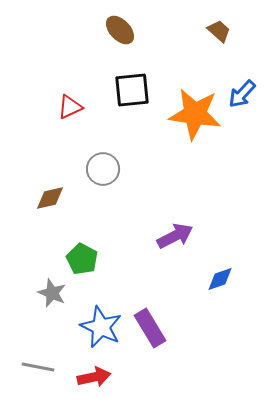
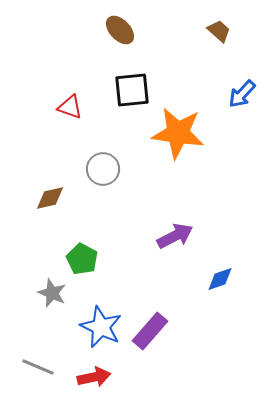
red triangle: rotated 44 degrees clockwise
orange star: moved 17 px left, 19 px down
purple rectangle: moved 3 px down; rotated 72 degrees clockwise
gray line: rotated 12 degrees clockwise
